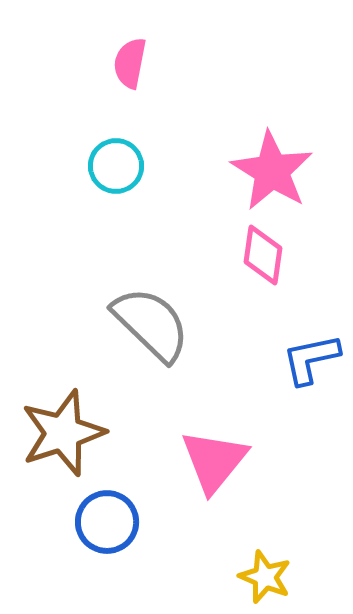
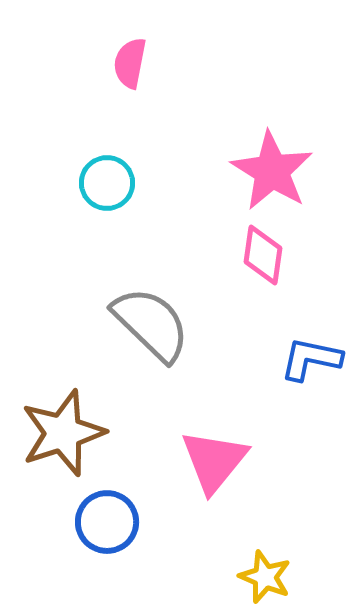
cyan circle: moved 9 px left, 17 px down
blue L-shape: rotated 24 degrees clockwise
